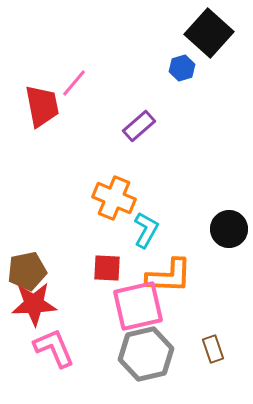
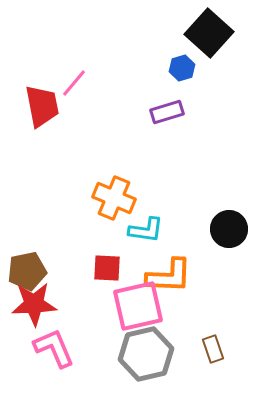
purple rectangle: moved 28 px right, 14 px up; rotated 24 degrees clockwise
cyan L-shape: rotated 69 degrees clockwise
